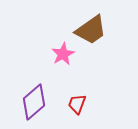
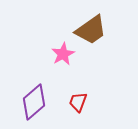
red trapezoid: moved 1 px right, 2 px up
